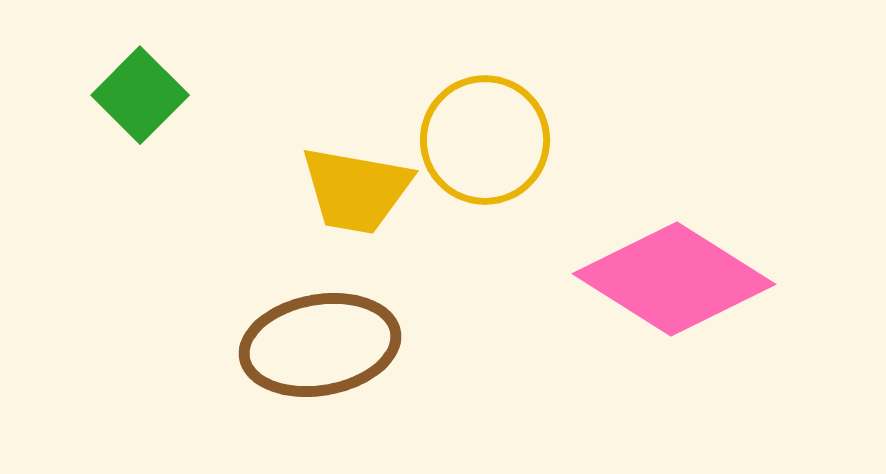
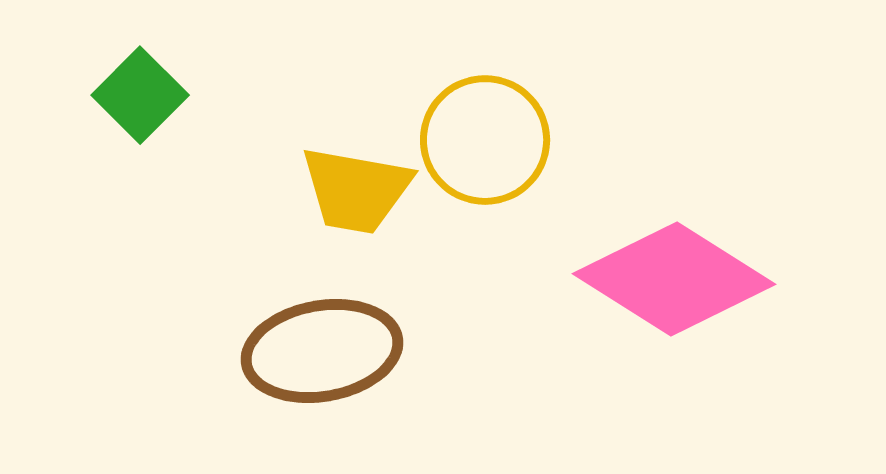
brown ellipse: moved 2 px right, 6 px down
